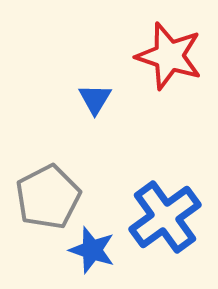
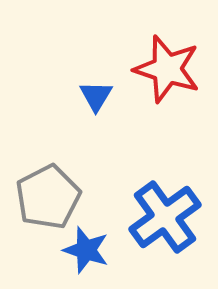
red star: moved 2 px left, 13 px down
blue triangle: moved 1 px right, 3 px up
blue star: moved 6 px left
